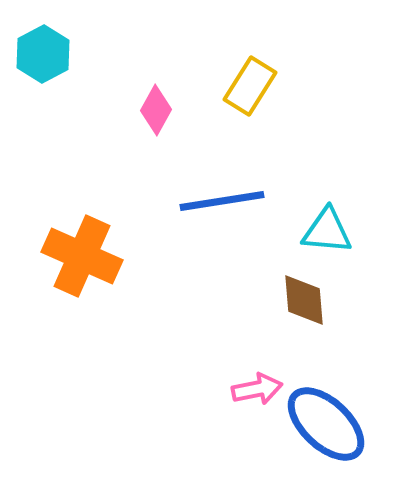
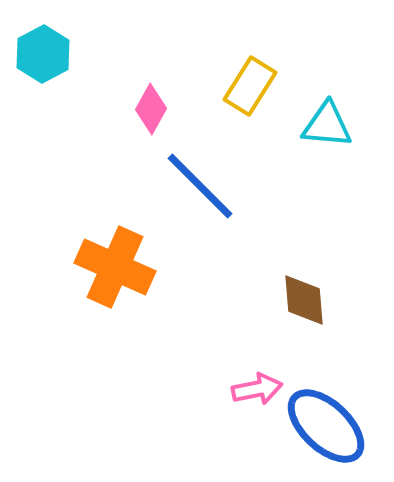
pink diamond: moved 5 px left, 1 px up
blue line: moved 22 px left, 15 px up; rotated 54 degrees clockwise
cyan triangle: moved 106 px up
orange cross: moved 33 px right, 11 px down
blue ellipse: moved 2 px down
